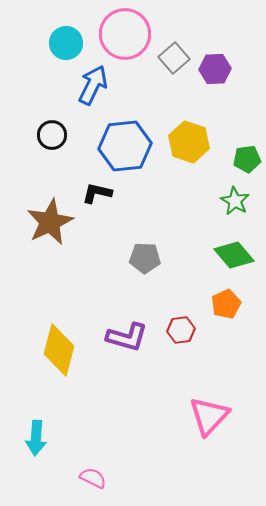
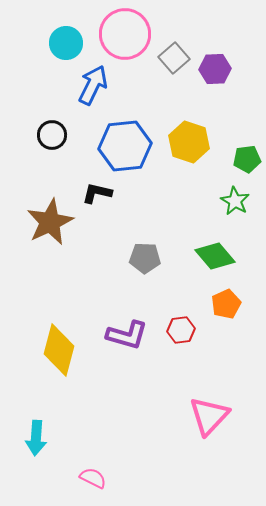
green diamond: moved 19 px left, 1 px down
purple L-shape: moved 2 px up
